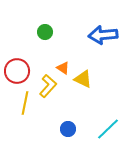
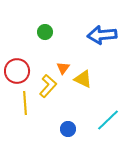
blue arrow: moved 1 px left
orange triangle: rotated 32 degrees clockwise
yellow line: rotated 15 degrees counterclockwise
cyan line: moved 9 px up
